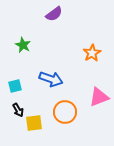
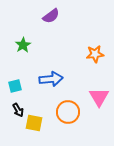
purple semicircle: moved 3 px left, 2 px down
green star: rotated 14 degrees clockwise
orange star: moved 3 px right, 1 px down; rotated 24 degrees clockwise
blue arrow: rotated 25 degrees counterclockwise
pink triangle: rotated 40 degrees counterclockwise
orange circle: moved 3 px right
yellow square: rotated 18 degrees clockwise
